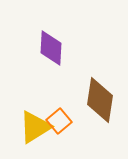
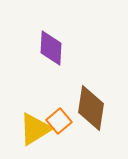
brown diamond: moved 9 px left, 8 px down
yellow triangle: moved 2 px down
